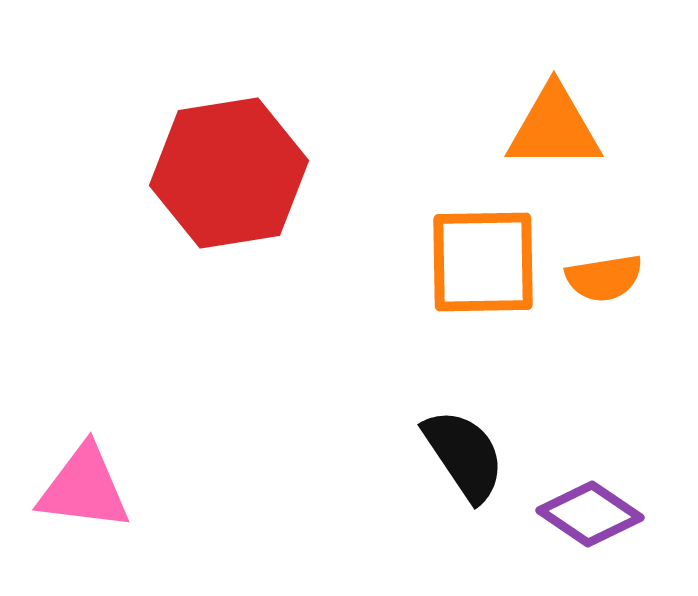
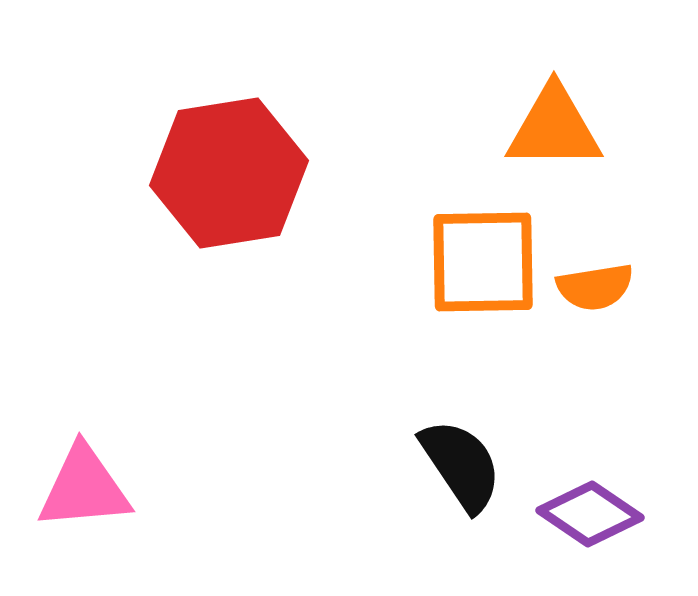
orange semicircle: moved 9 px left, 9 px down
black semicircle: moved 3 px left, 10 px down
pink triangle: rotated 12 degrees counterclockwise
